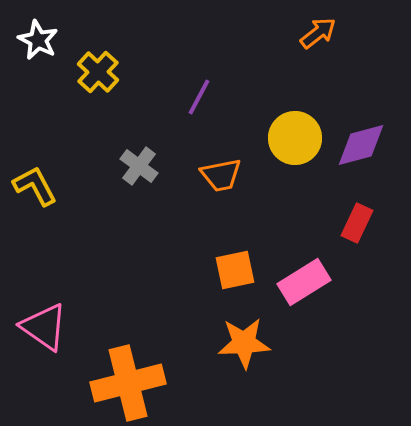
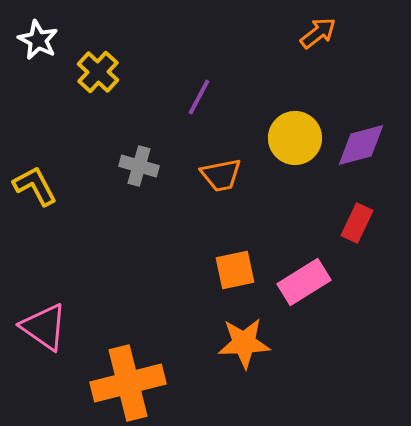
gray cross: rotated 21 degrees counterclockwise
